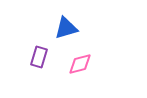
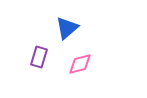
blue triangle: moved 1 px right; rotated 25 degrees counterclockwise
